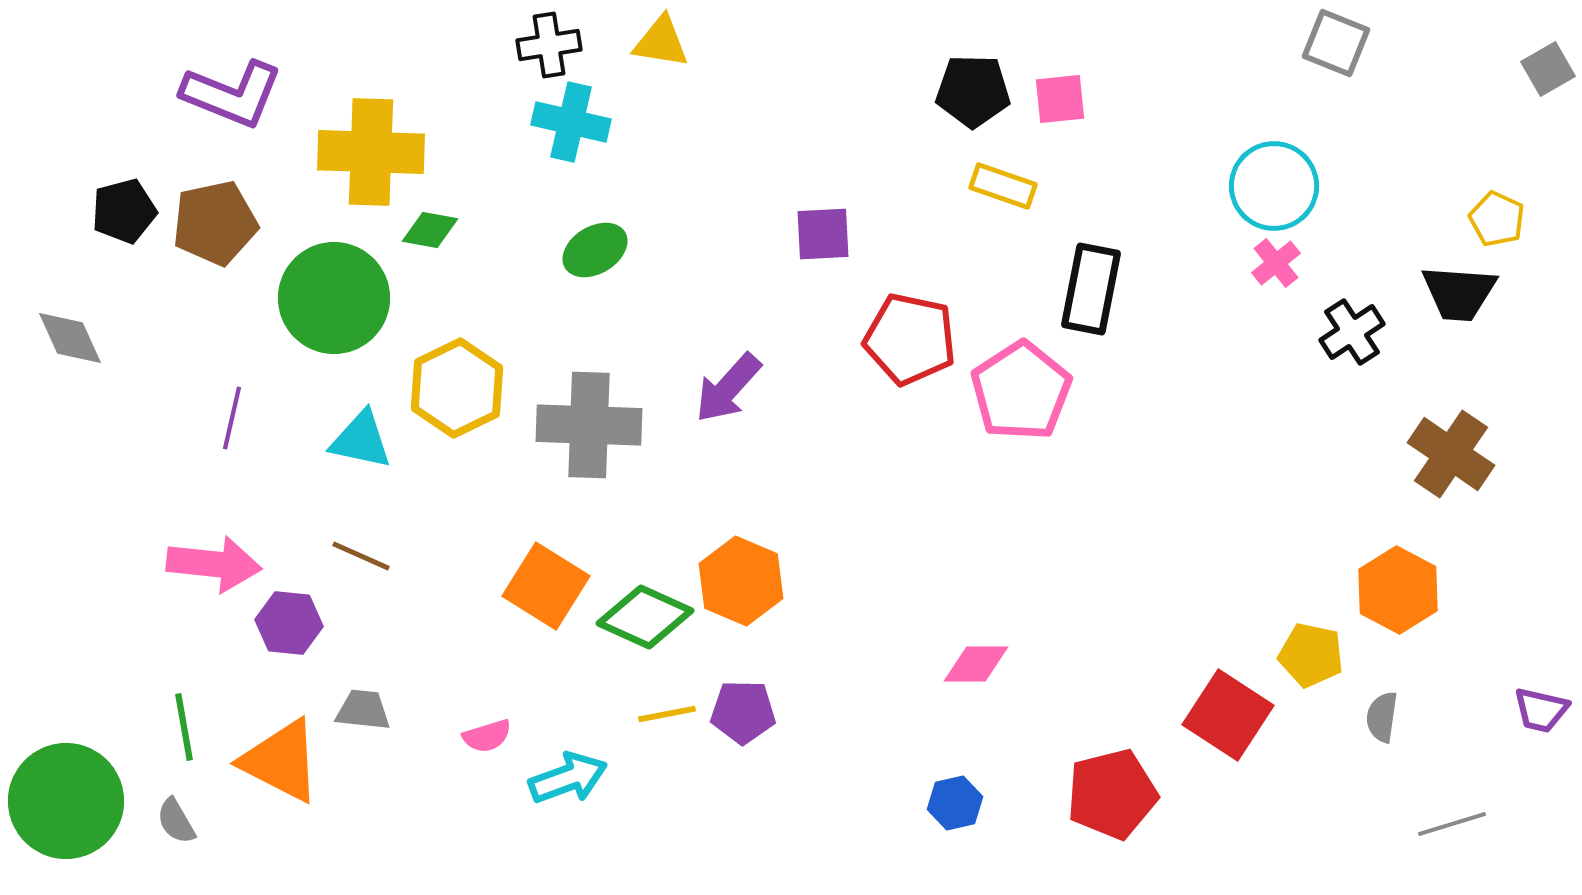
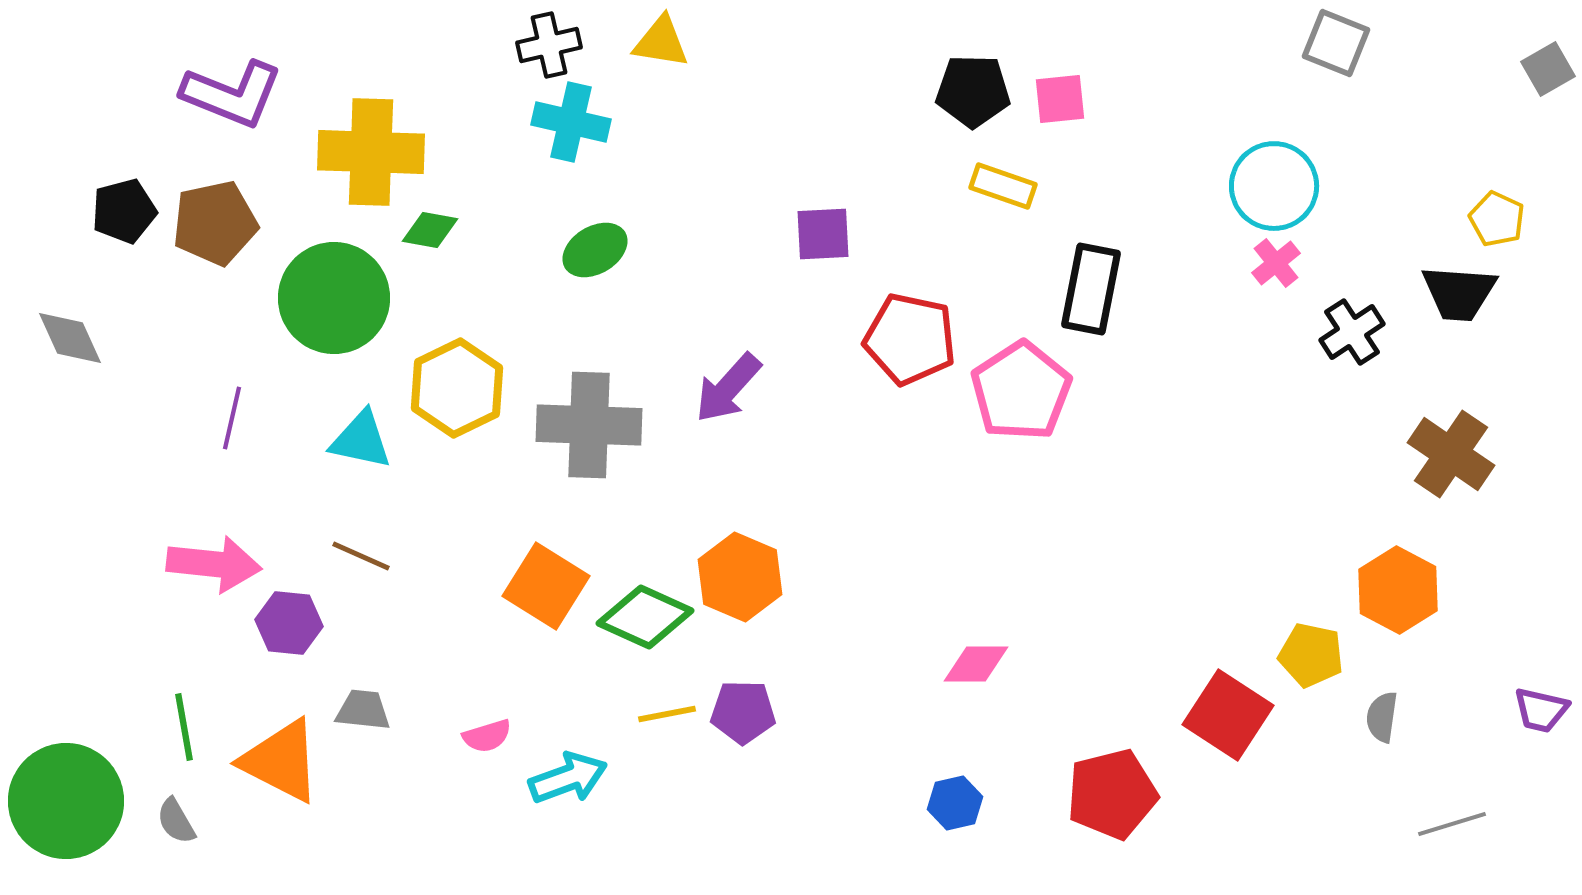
black cross at (549, 45): rotated 4 degrees counterclockwise
orange hexagon at (741, 581): moved 1 px left, 4 px up
